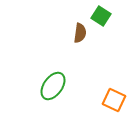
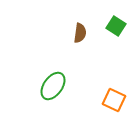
green square: moved 15 px right, 10 px down
